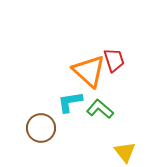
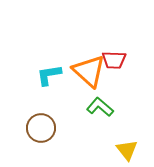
red trapezoid: rotated 110 degrees clockwise
cyan L-shape: moved 21 px left, 27 px up
green L-shape: moved 2 px up
yellow triangle: moved 2 px right, 2 px up
